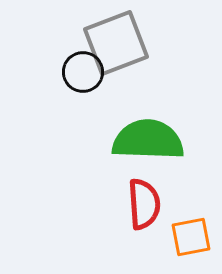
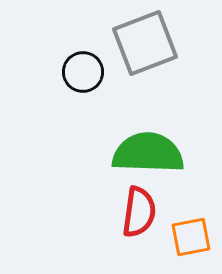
gray square: moved 29 px right
green semicircle: moved 13 px down
red semicircle: moved 5 px left, 8 px down; rotated 12 degrees clockwise
